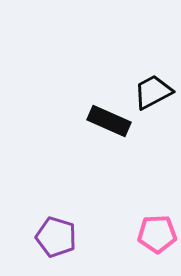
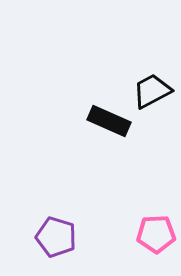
black trapezoid: moved 1 px left, 1 px up
pink pentagon: moved 1 px left
